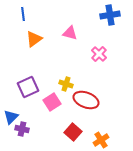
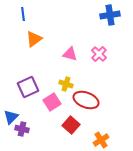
pink triangle: moved 21 px down
red square: moved 2 px left, 7 px up
